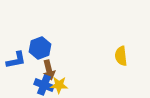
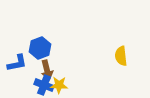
blue L-shape: moved 1 px right, 3 px down
brown arrow: moved 2 px left
